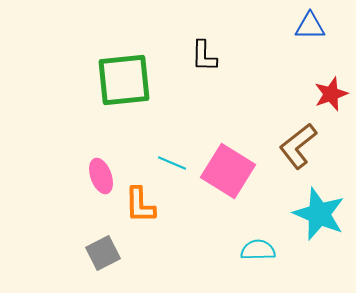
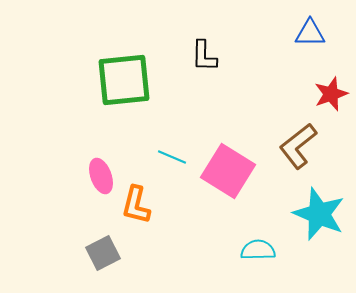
blue triangle: moved 7 px down
cyan line: moved 6 px up
orange L-shape: moved 4 px left; rotated 15 degrees clockwise
